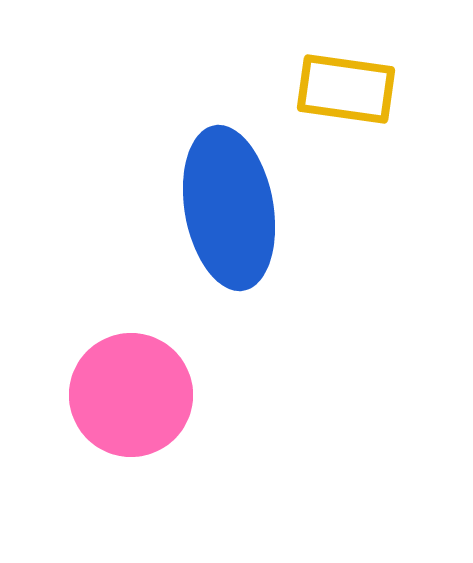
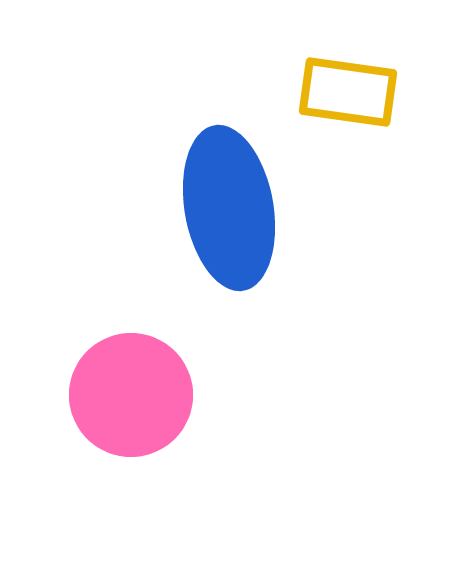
yellow rectangle: moved 2 px right, 3 px down
